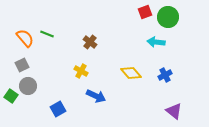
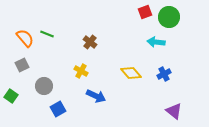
green circle: moved 1 px right
blue cross: moved 1 px left, 1 px up
gray circle: moved 16 px right
